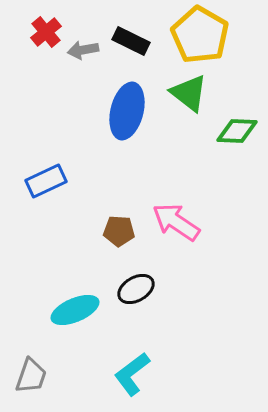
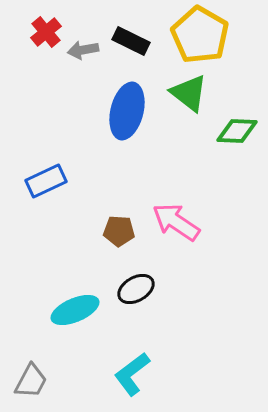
gray trapezoid: moved 5 px down; rotated 9 degrees clockwise
